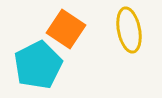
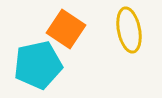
cyan pentagon: rotated 15 degrees clockwise
